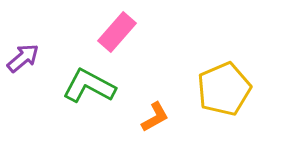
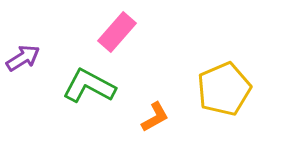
purple arrow: rotated 8 degrees clockwise
